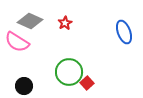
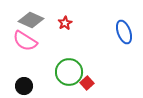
gray diamond: moved 1 px right, 1 px up
pink semicircle: moved 8 px right, 1 px up
